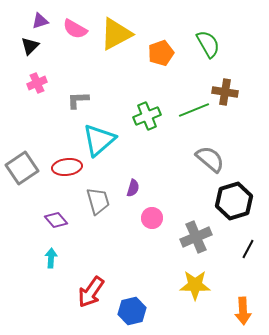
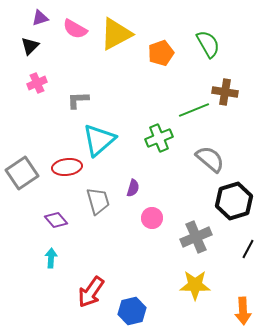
purple triangle: moved 3 px up
green cross: moved 12 px right, 22 px down
gray square: moved 5 px down
